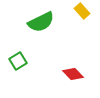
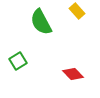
yellow rectangle: moved 5 px left
green semicircle: rotated 88 degrees clockwise
